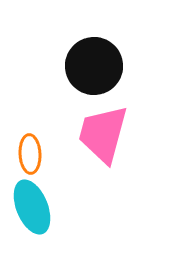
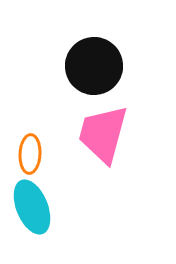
orange ellipse: rotated 6 degrees clockwise
